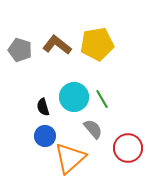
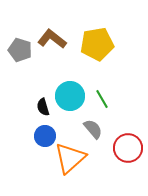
brown L-shape: moved 5 px left, 6 px up
cyan circle: moved 4 px left, 1 px up
